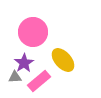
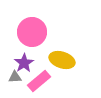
pink circle: moved 1 px left
yellow ellipse: moved 1 px left; rotated 30 degrees counterclockwise
